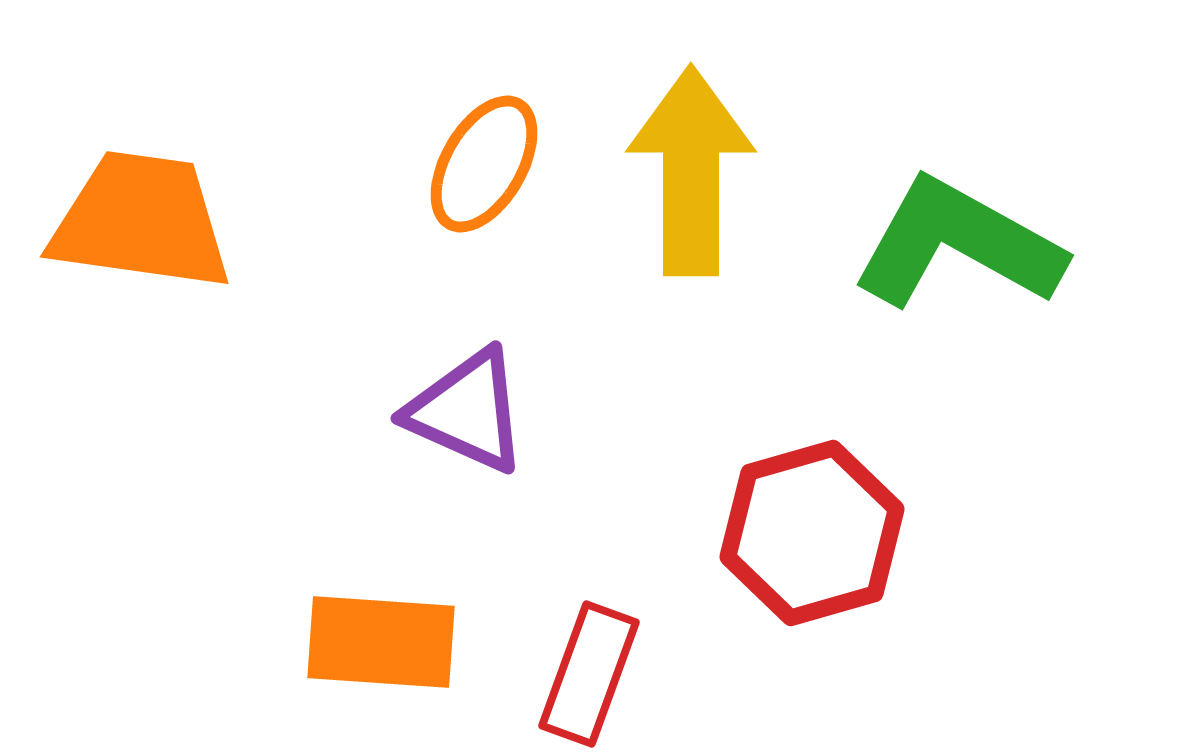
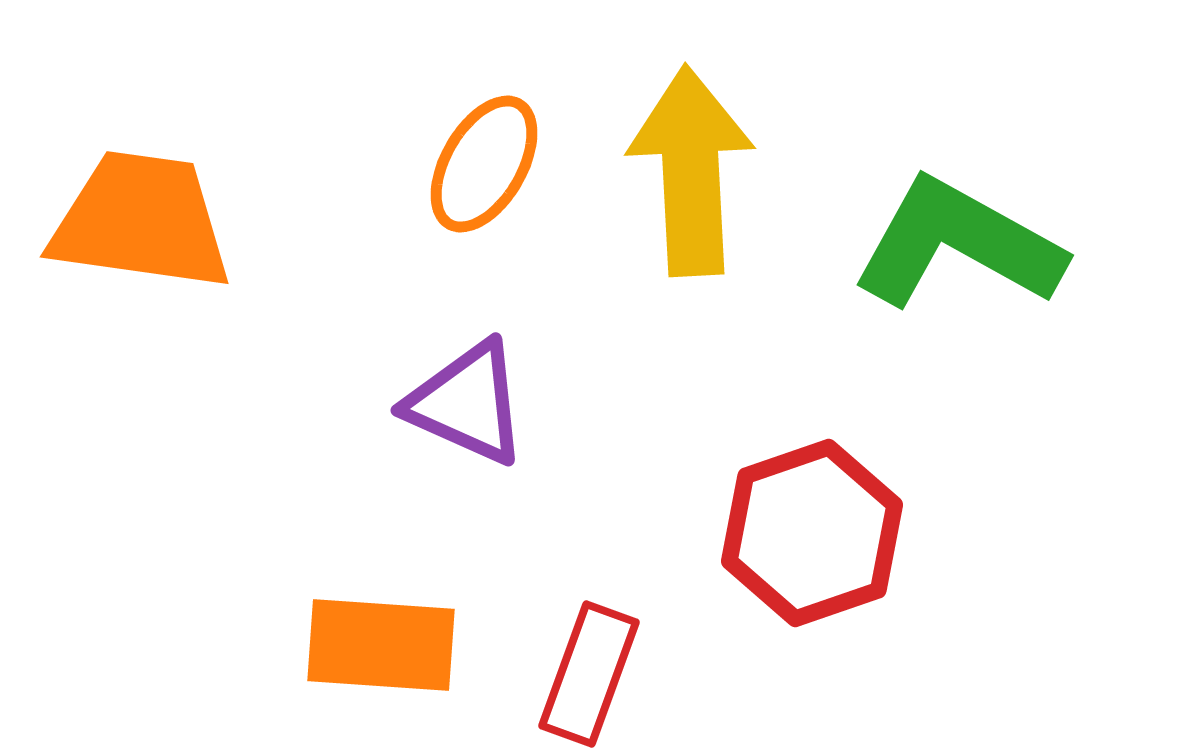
yellow arrow: rotated 3 degrees counterclockwise
purple triangle: moved 8 px up
red hexagon: rotated 3 degrees counterclockwise
orange rectangle: moved 3 px down
